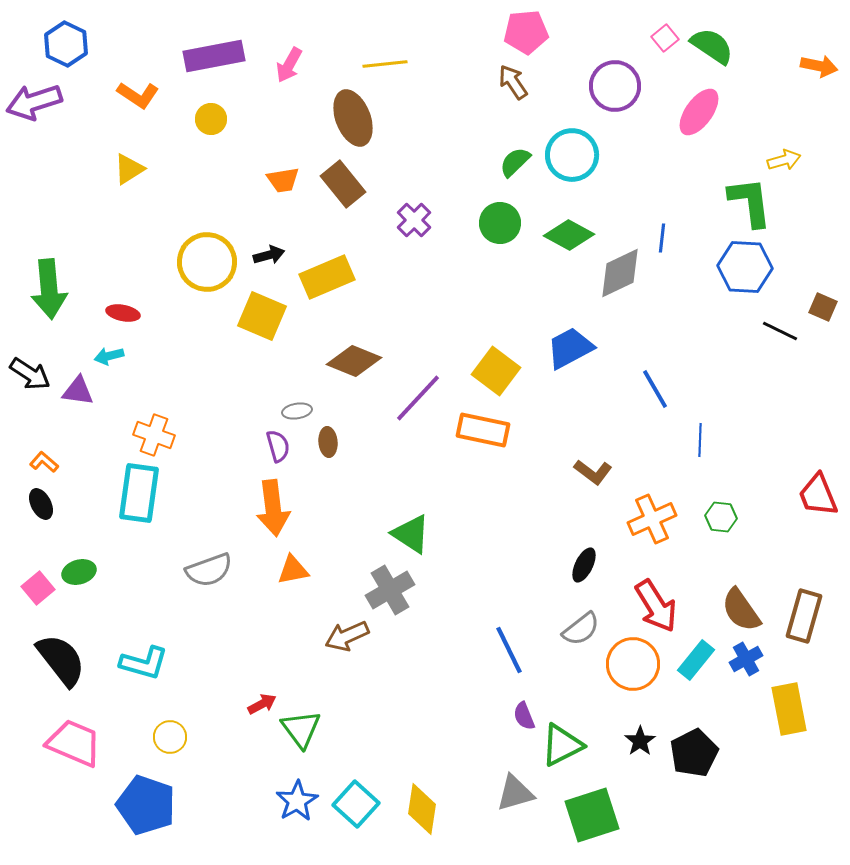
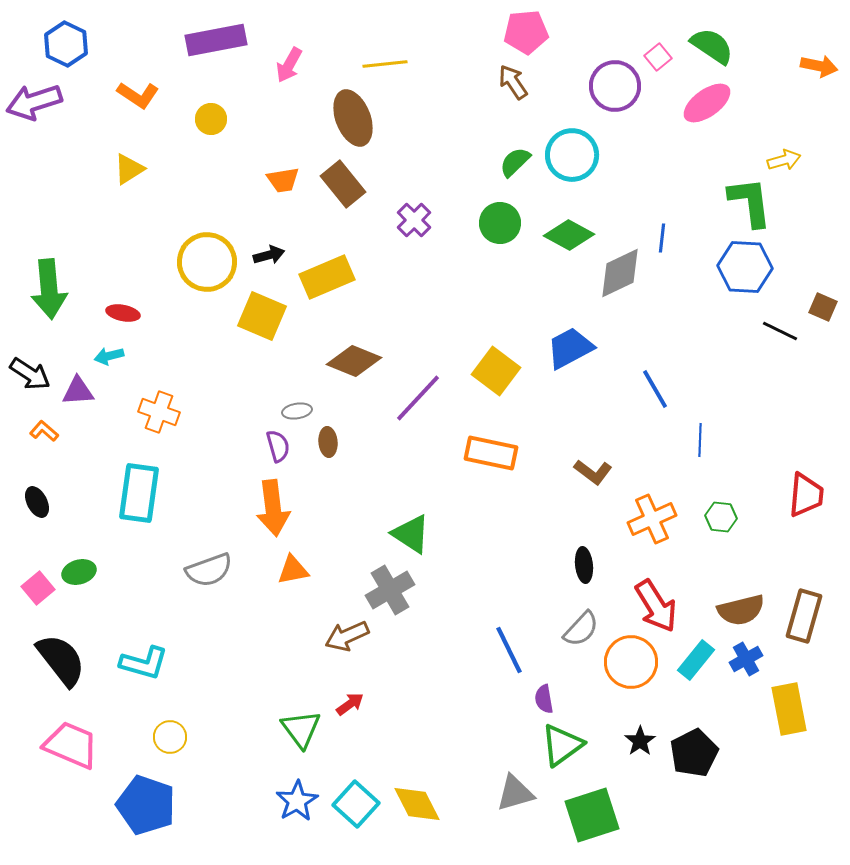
pink square at (665, 38): moved 7 px left, 19 px down
purple rectangle at (214, 56): moved 2 px right, 16 px up
pink ellipse at (699, 112): moved 8 px right, 9 px up; rotated 18 degrees clockwise
purple triangle at (78, 391): rotated 12 degrees counterclockwise
orange rectangle at (483, 430): moved 8 px right, 23 px down
orange cross at (154, 435): moved 5 px right, 23 px up
orange L-shape at (44, 462): moved 31 px up
red trapezoid at (818, 495): moved 12 px left; rotated 153 degrees counterclockwise
black ellipse at (41, 504): moved 4 px left, 2 px up
black ellipse at (584, 565): rotated 32 degrees counterclockwise
brown semicircle at (741, 610): rotated 69 degrees counterclockwise
gray semicircle at (581, 629): rotated 9 degrees counterclockwise
orange circle at (633, 664): moved 2 px left, 2 px up
red arrow at (262, 704): moved 88 px right; rotated 8 degrees counterclockwise
purple semicircle at (524, 716): moved 20 px right, 17 px up; rotated 12 degrees clockwise
pink trapezoid at (74, 743): moved 3 px left, 2 px down
green triangle at (562, 745): rotated 9 degrees counterclockwise
yellow diamond at (422, 809): moved 5 px left, 5 px up; rotated 36 degrees counterclockwise
